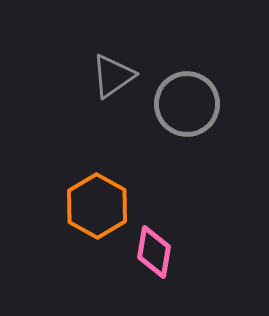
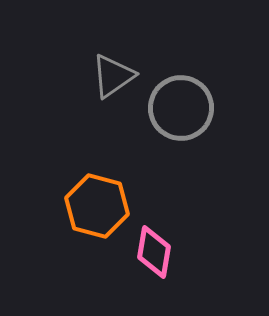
gray circle: moved 6 px left, 4 px down
orange hexagon: rotated 14 degrees counterclockwise
